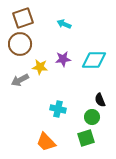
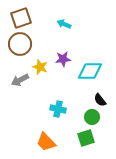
brown square: moved 2 px left
cyan diamond: moved 4 px left, 11 px down
yellow star: rotated 14 degrees clockwise
black semicircle: rotated 16 degrees counterclockwise
